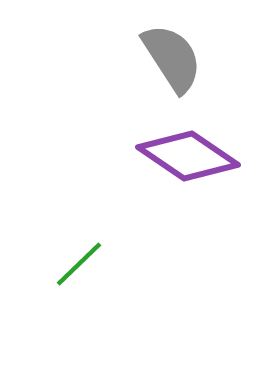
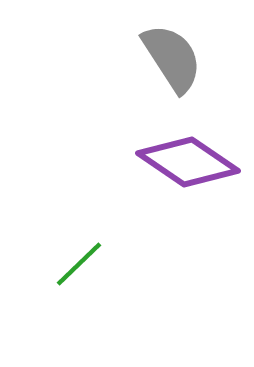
purple diamond: moved 6 px down
